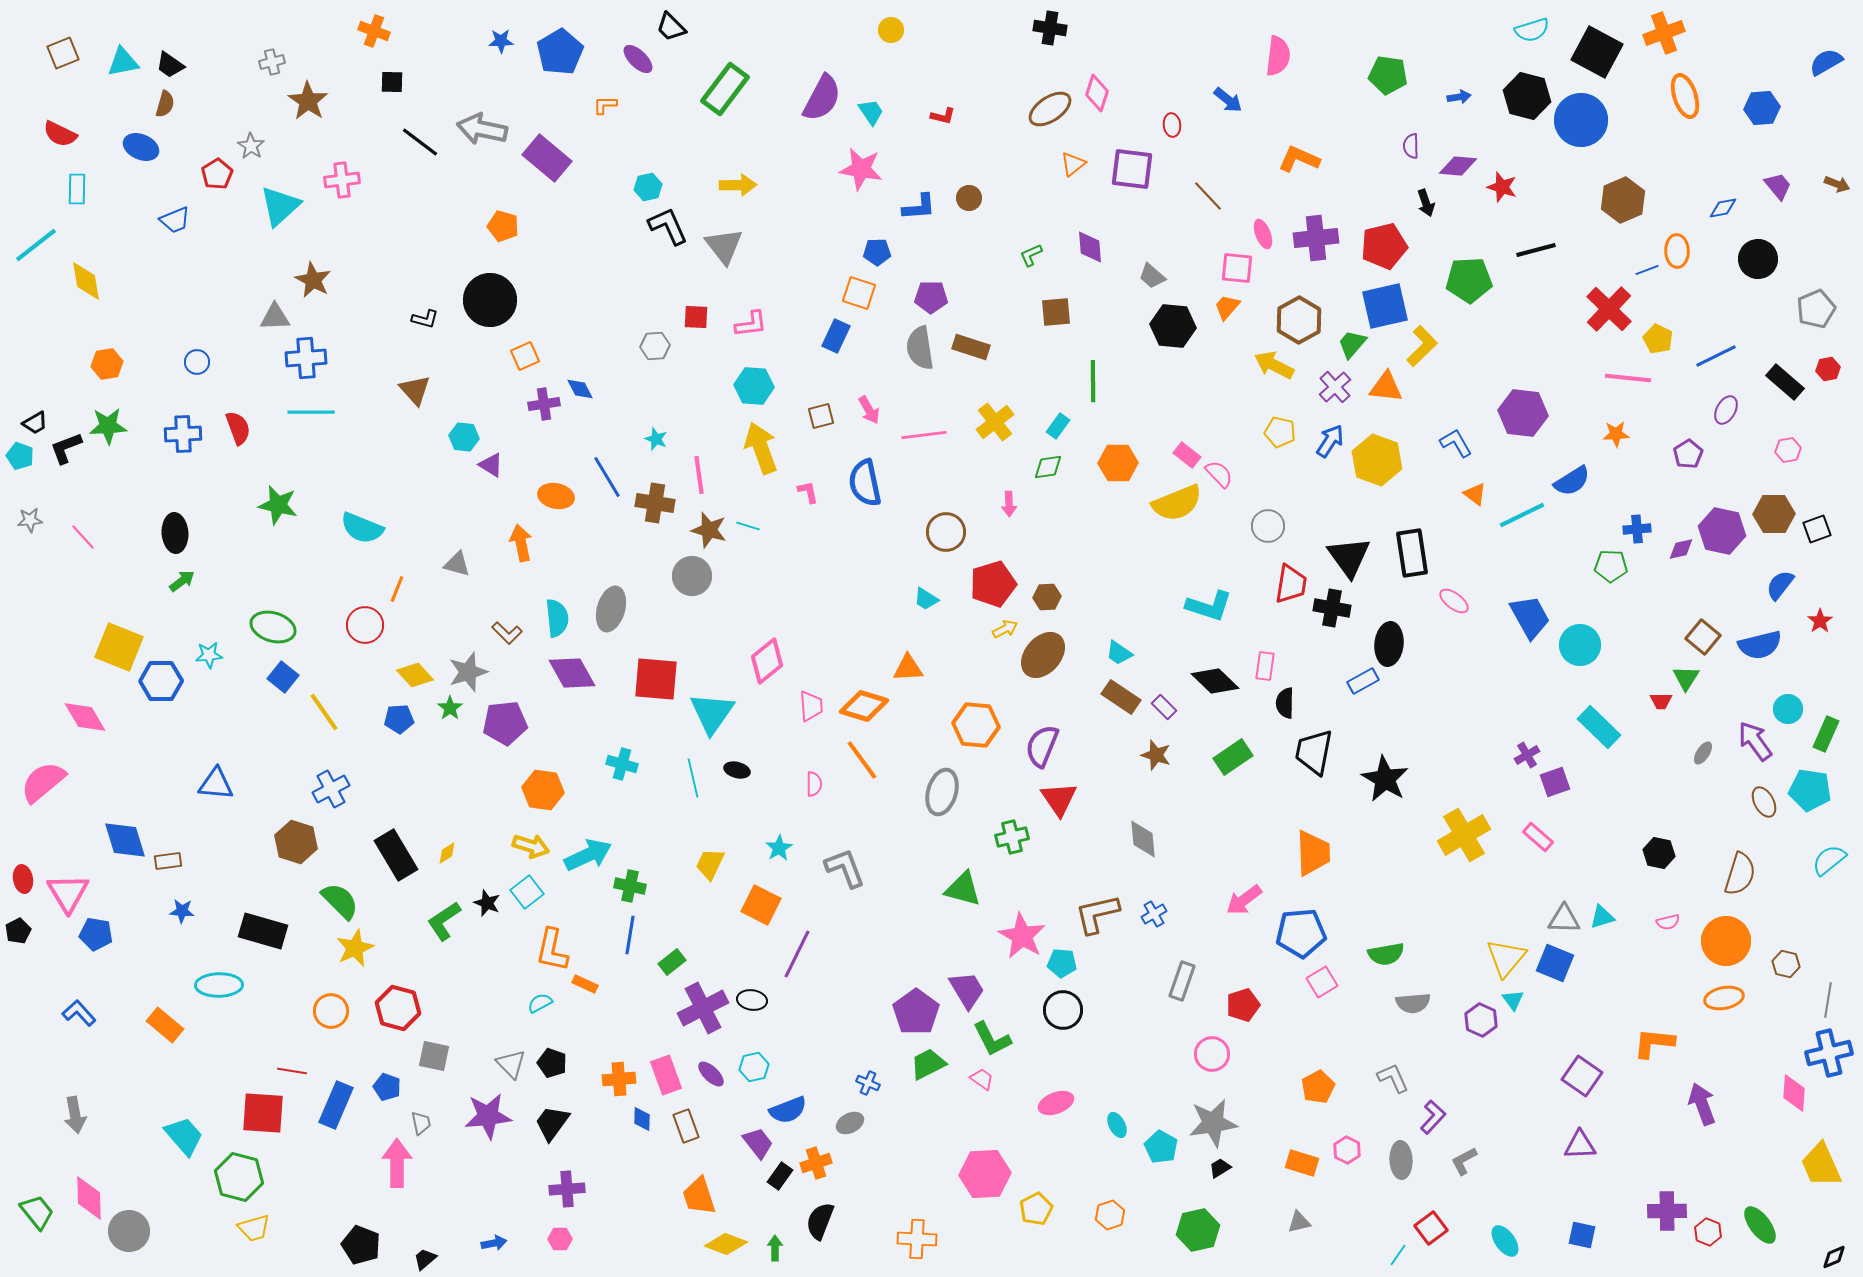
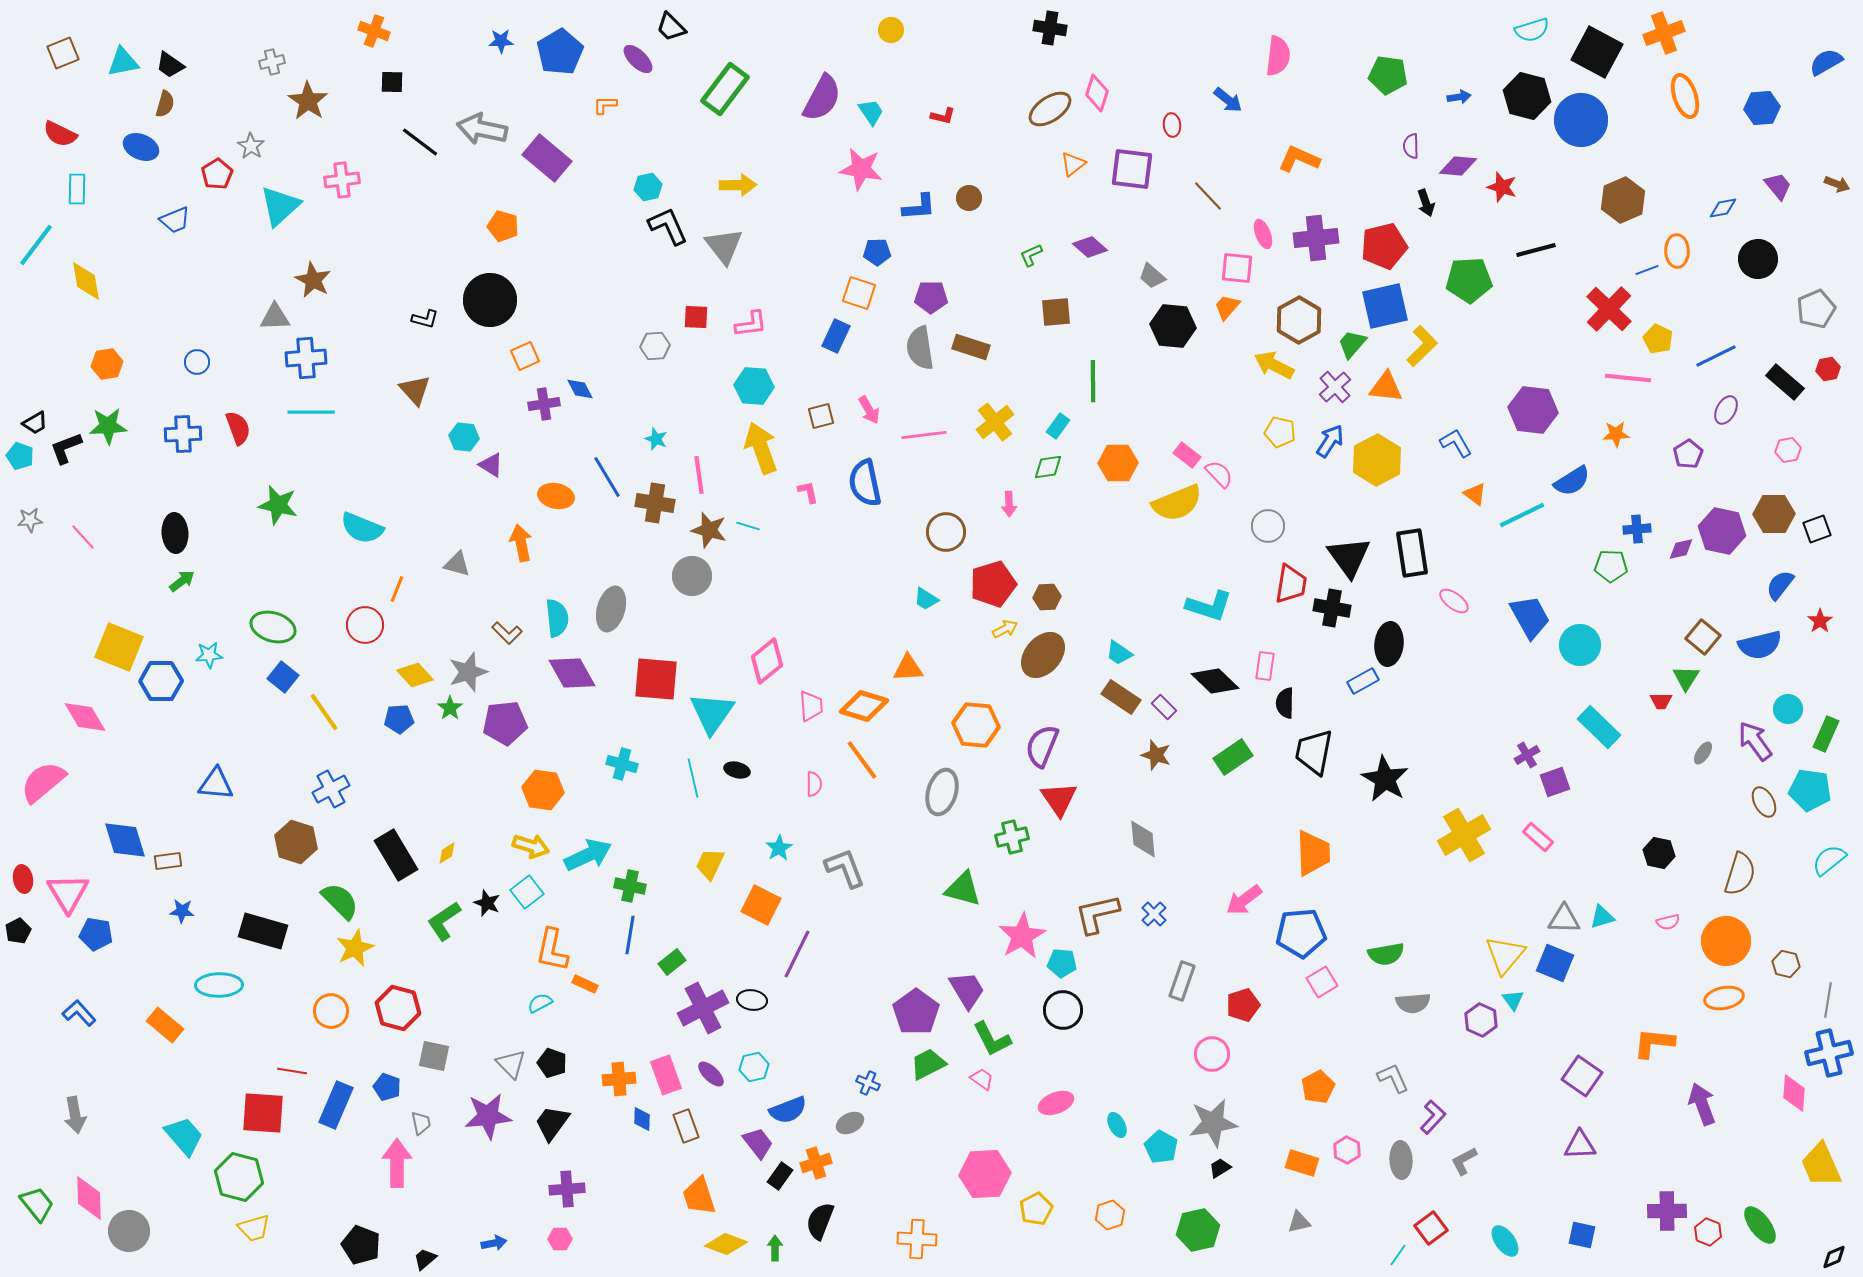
cyan line at (36, 245): rotated 15 degrees counterclockwise
purple diamond at (1090, 247): rotated 44 degrees counterclockwise
purple hexagon at (1523, 413): moved 10 px right, 3 px up
yellow hexagon at (1377, 460): rotated 12 degrees clockwise
blue cross at (1154, 914): rotated 15 degrees counterclockwise
pink star at (1022, 936): rotated 12 degrees clockwise
yellow triangle at (1506, 958): moved 1 px left, 3 px up
green trapezoid at (37, 1212): moved 8 px up
